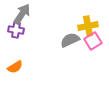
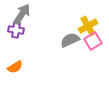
yellow cross: rotated 18 degrees counterclockwise
